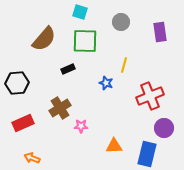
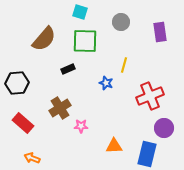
red rectangle: rotated 65 degrees clockwise
